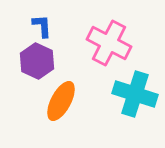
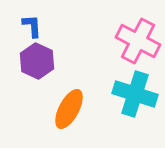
blue L-shape: moved 10 px left
pink cross: moved 29 px right, 2 px up
orange ellipse: moved 8 px right, 8 px down
